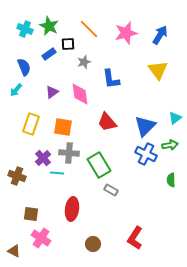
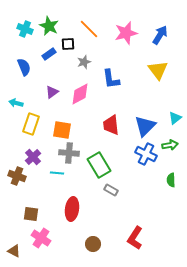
cyan arrow: moved 13 px down; rotated 64 degrees clockwise
pink diamond: rotated 70 degrees clockwise
red trapezoid: moved 4 px right, 3 px down; rotated 35 degrees clockwise
orange square: moved 1 px left, 3 px down
purple cross: moved 10 px left, 1 px up
